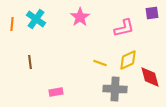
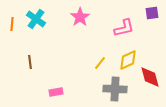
yellow line: rotated 72 degrees counterclockwise
